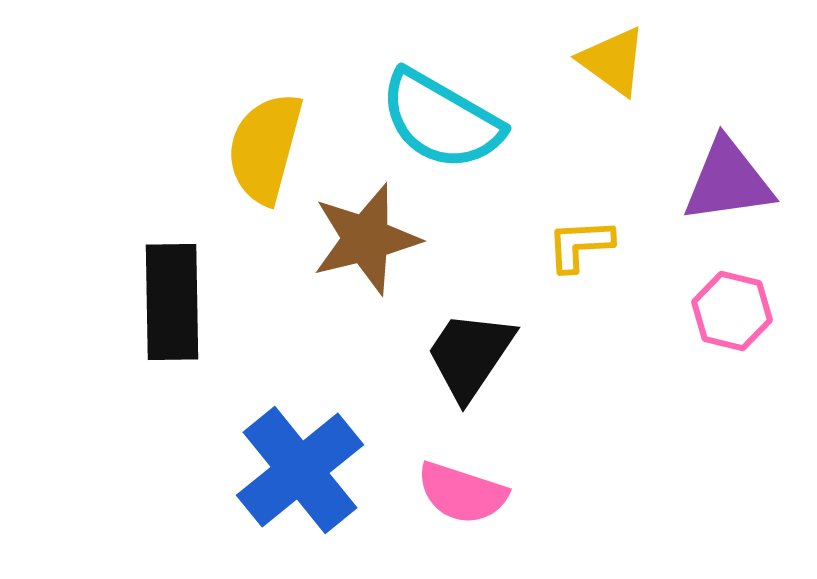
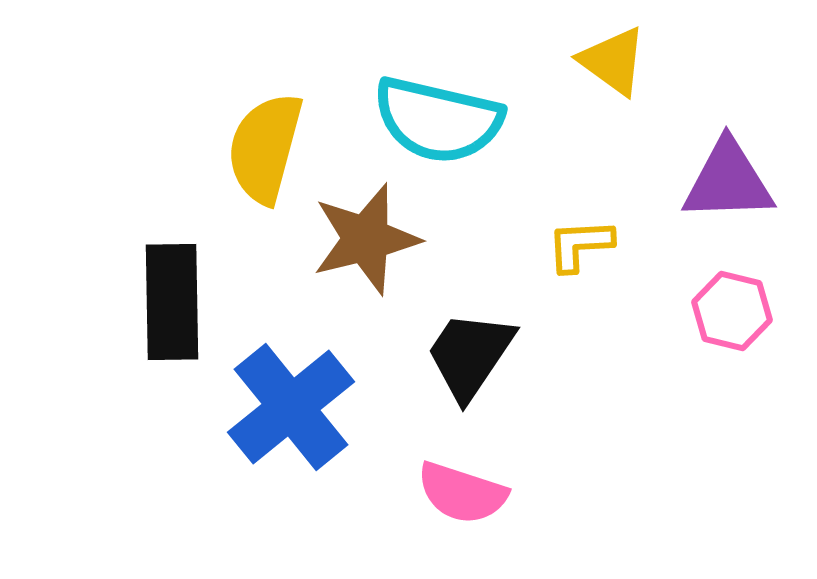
cyan semicircle: moved 3 px left; rotated 17 degrees counterclockwise
purple triangle: rotated 6 degrees clockwise
blue cross: moved 9 px left, 63 px up
